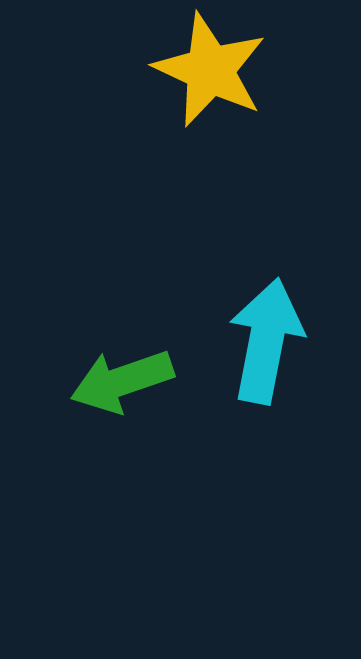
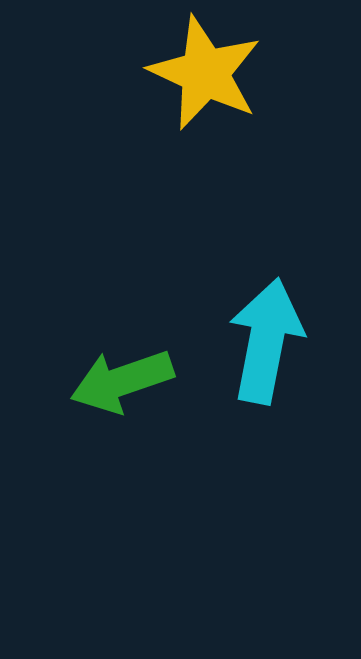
yellow star: moved 5 px left, 3 px down
